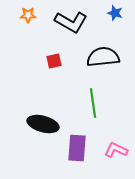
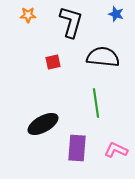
blue star: moved 1 px right, 1 px down
black L-shape: rotated 104 degrees counterclockwise
black semicircle: rotated 12 degrees clockwise
red square: moved 1 px left, 1 px down
green line: moved 3 px right
black ellipse: rotated 44 degrees counterclockwise
